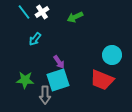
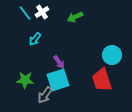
cyan line: moved 1 px right, 1 px down
red trapezoid: rotated 50 degrees clockwise
gray arrow: rotated 36 degrees clockwise
